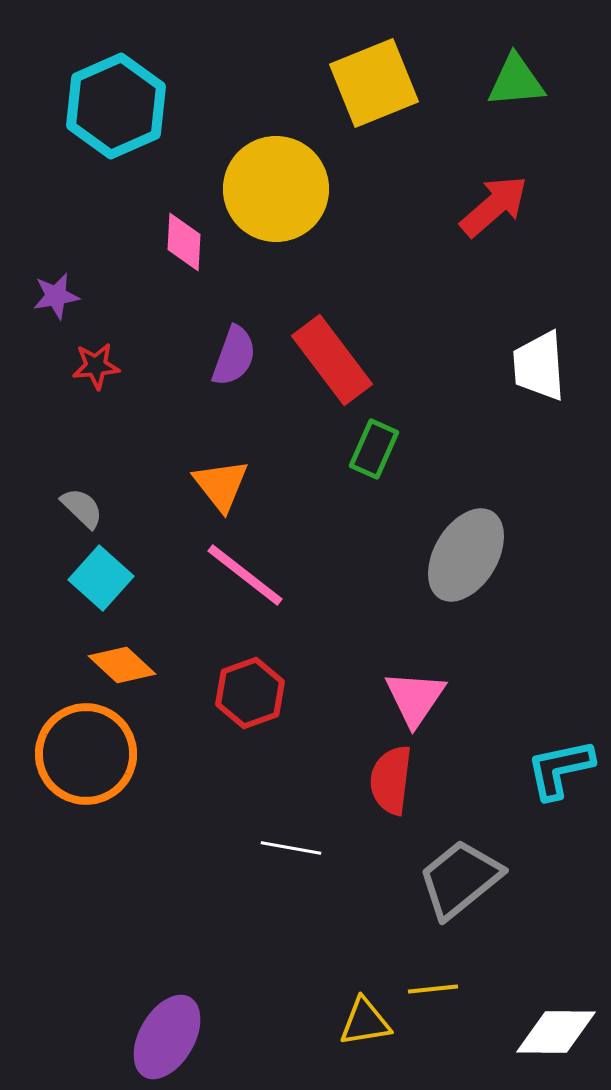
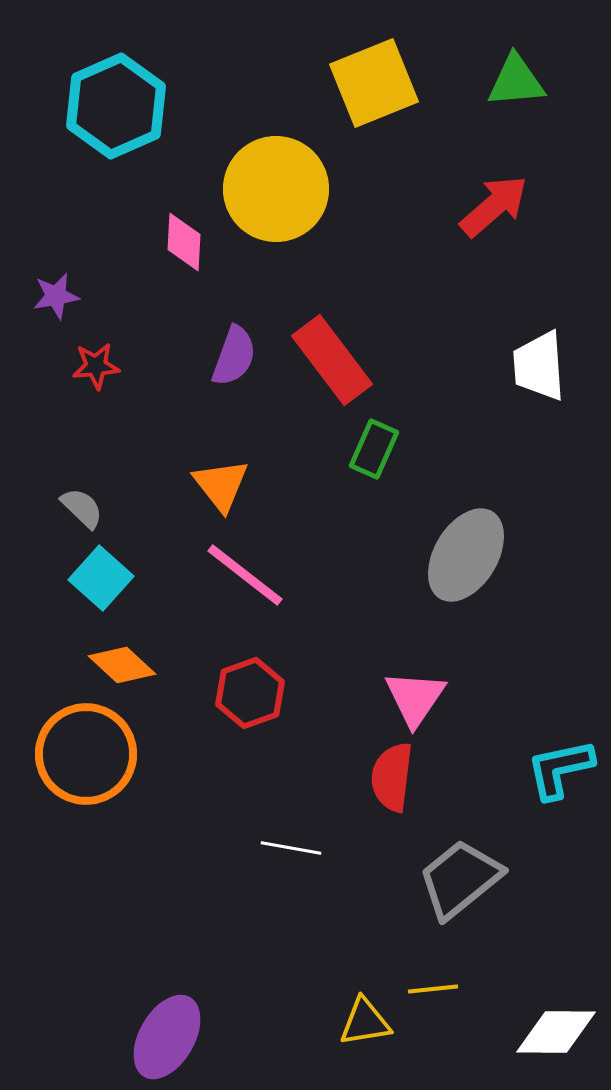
red semicircle: moved 1 px right, 3 px up
